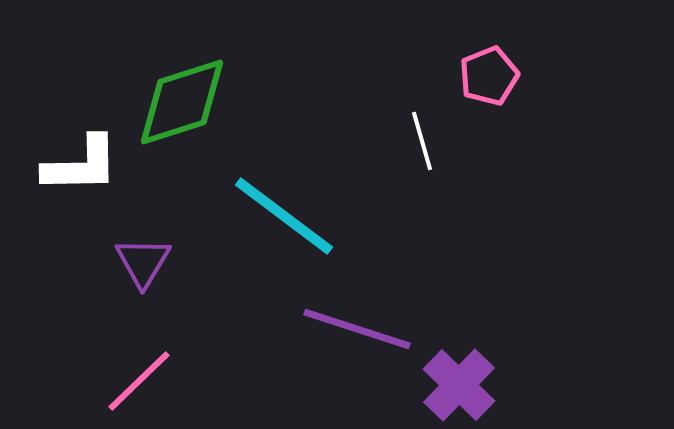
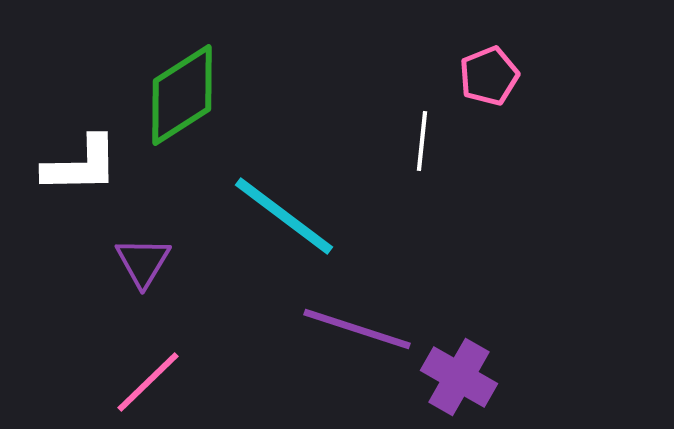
green diamond: moved 7 px up; rotated 15 degrees counterclockwise
white line: rotated 22 degrees clockwise
pink line: moved 9 px right, 1 px down
purple cross: moved 8 px up; rotated 14 degrees counterclockwise
